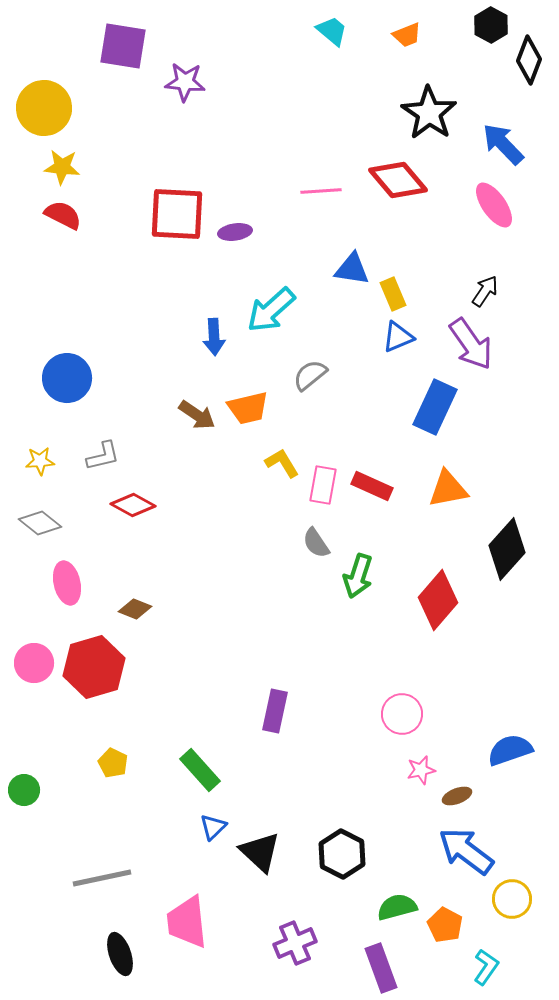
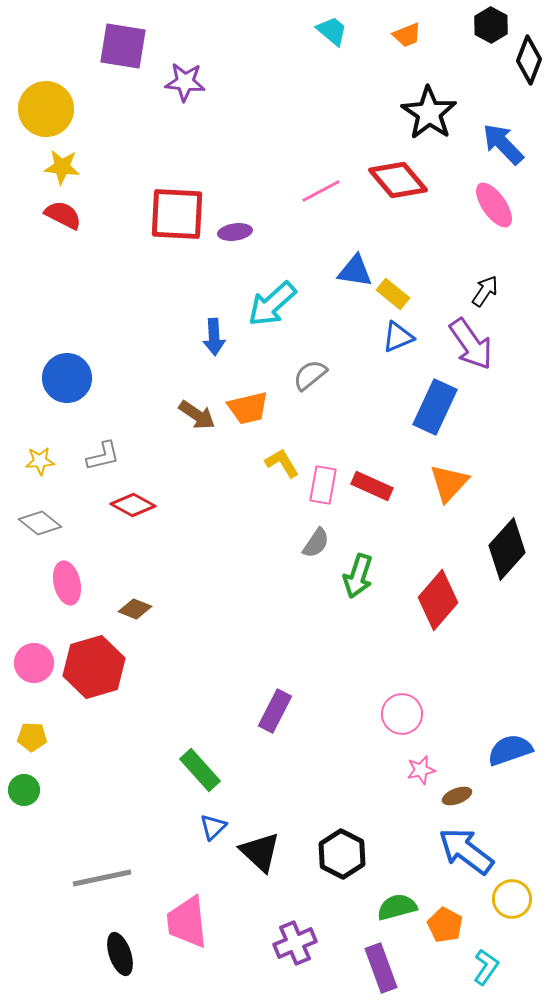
yellow circle at (44, 108): moved 2 px right, 1 px down
pink line at (321, 191): rotated 24 degrees counterclockwise
blue triangle at (352, 269): moved 3 px right, 2 px down
yellow rectangle at (393, 294): rotated 28 degrees counterclockwise
cyan arrow at (271, 310): moved 1 px right, 6 px up
orange triangle at (448, 489): moved 1 px right, 6 px up; rotated 36 degrees counterclockwise
gray semicircle at (316, 543): rotated 112 degrees counterclockwise
purple rectangle at (275, 711): rotated 15 degrees clockwise
yellow pentagon at (113, 763): moved 81 px left, 26 px up; rotated 24 degrees counterclockwise
